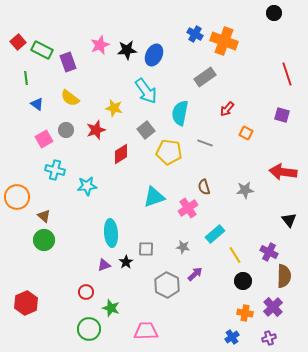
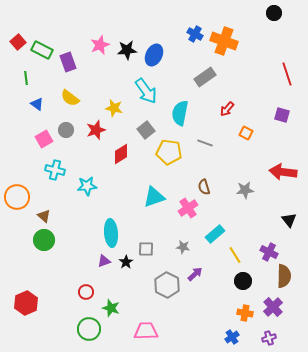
purple triangle at (104, 265): moved 4 px up
